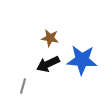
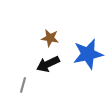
blue star: moved 6 px right, 6 px up; rotated 16 degrees counterclockwise
gray line: moved 1 px up
